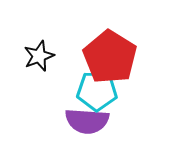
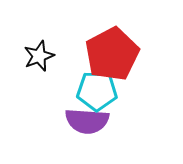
red pentagon: moved 2 px right, 3 px up; rotated 12 degrees clockwise
